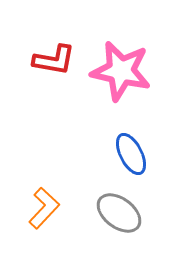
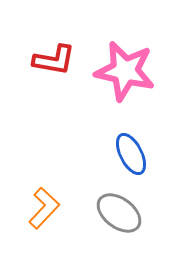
pink star: moved 4 px right
